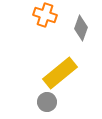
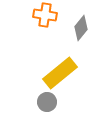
orange cross: rotated 10 degrees counterclockwise
gray diamond: rotated 20 degrees clockwise
